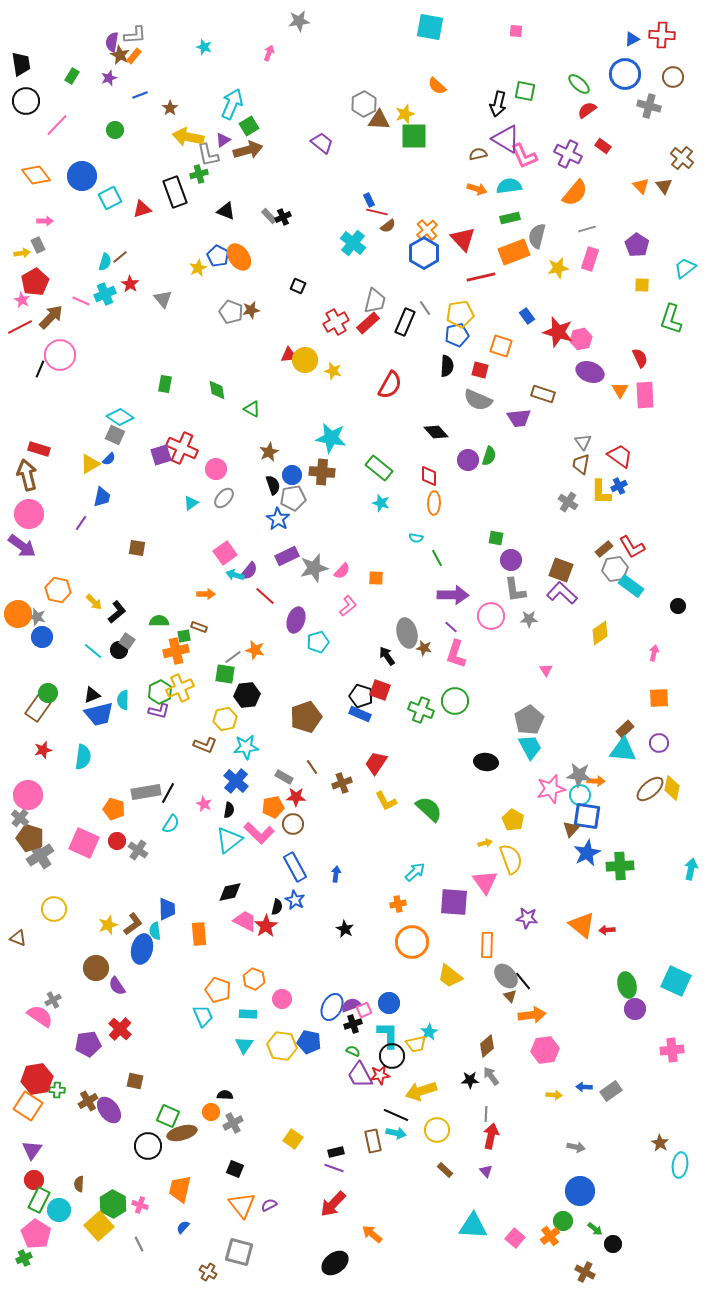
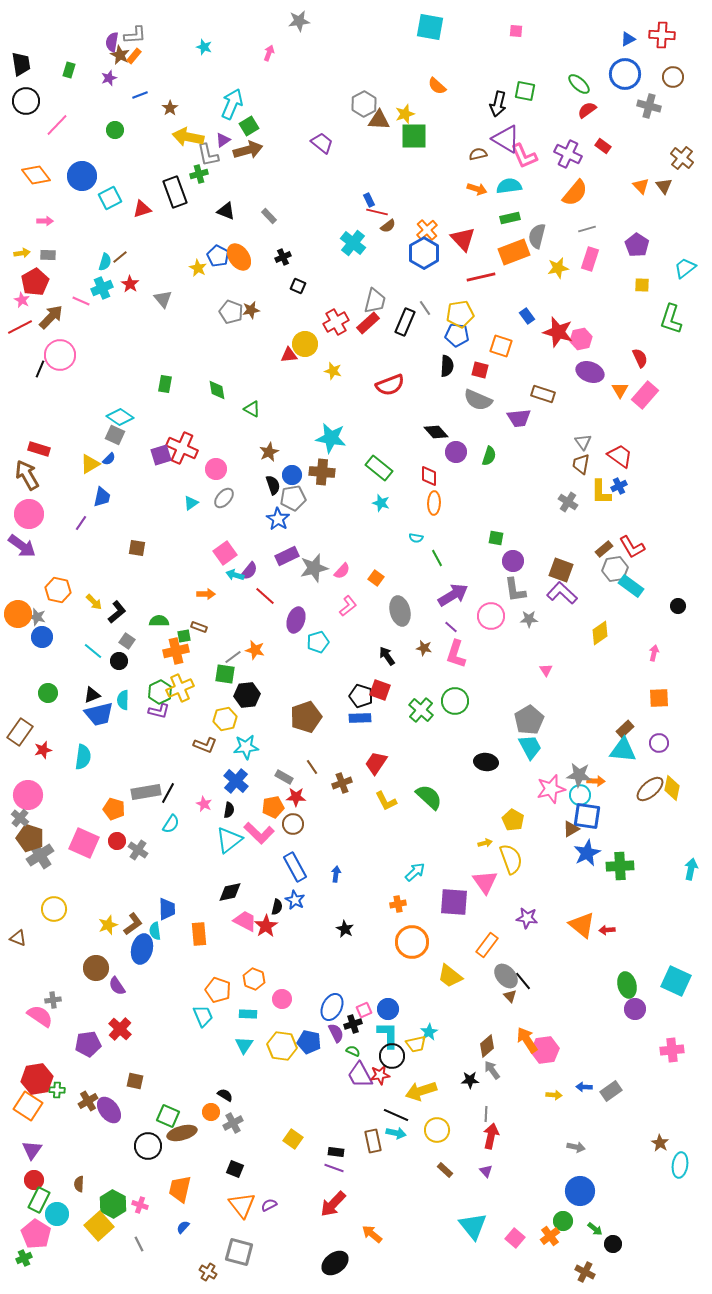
blue triangle at (632, 39): moved 4 px left
green rectangle at (72, 76): moved 3 px left, 6 px up; rotated 14 degrees counterclockwise
black cross at (283, 217): moved 40 px down
gray rectangle at (38, 245): moved 10 px right, 10 px down; rotated 63 degrees counterclockwise
yellow star at (198, 268): rotated 18 degrees counterclockwise
cyan cross at (105, 294): moved 3 px left, 6 px up
blue pentagon at (457, 335): rotated 20 degrees clockwise
yellow circle at (305, 360): moved 16 px up
red semicircle at (390, 385): rotated 40 degrees clockwise
pink rectangle at (645, 395): rotated 44 degrees clockwise
purple circle at (468, 460): moved 12 px left, 8 px up
brown arrow at (27, 475): rotated 16 degrees counterclockwise
purple circle at (511, 560): moved 2 px right, 1 px down
orange square at (376, 578): rotated 35 degrees clockwise
purple arrow at (453, 595): rotated 32 degrees counterclockwise
gray ellipse at (407, 633): moved 7 px left, 22 px up
black circle at (119, 650): moved 11 px down
brown rectangle at (38, 708): moved 18 px left, 24 px down
green cross at (421, 710): rotated 20 degrees clockwise
blue rectangle at (360, 714): moved 4 px down; rotated 25 degrees counterclockwise
green semicircle at (429, 809): moved 12 px up
brown triangle at (571, 829): rotated 18 degrees clockwise
orange rectangle at (487, 945): rotated 35 degrees clockwise
gray cross at (53, 1000): rotated 21 degrees clockwise
blue circle at (389, 1003): moved 1 px left, 6 px down
purple semicircle at (351, 1005): moved 15 px left, 28 px down; rotated 84 degrees clockwise
orange arrow at (532, 1015): moved 5 px left, 25 px down; rotated 116 degrees counterclockwise
gray arrow at (491, 1076): moved 1 px right, 6 px up
black semicircle at (225, 1095): rotated 28 degrees clockwise
black rectangle at (336, 1152): rotated 21 degrees clockwise
cyan circle at (59, 1210): moved 2 px left, 4 px down
cyan triangle at (473, 1226): rotated 48 degrees clockwise
